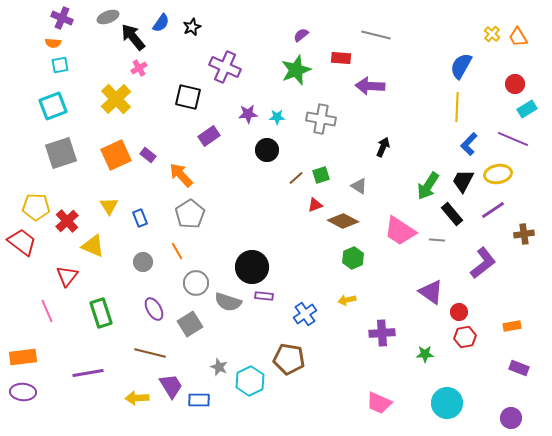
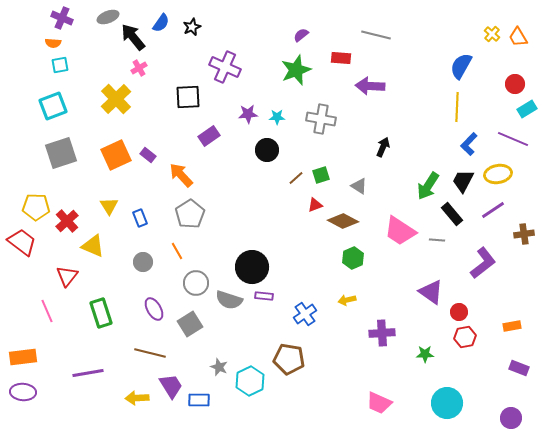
black square at (188, 97): rotated 16 degrees counterclockwise
gray semicircle at (228, 302): moved 1 px right, 2 px up
